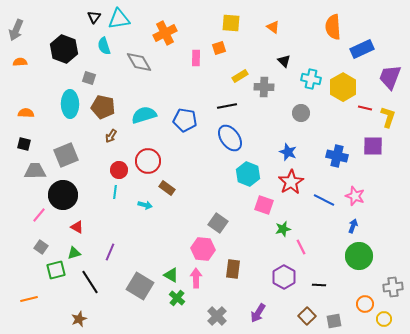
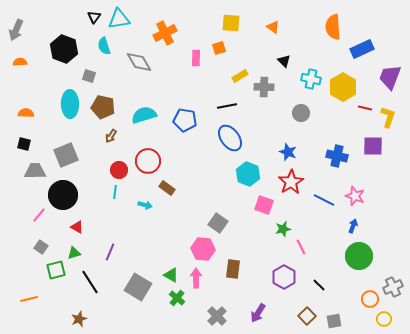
gray square at (89, 78): moved 2 px up
black line at (319, 285): rotated 40 degrees clockwise
gray square at (140, 286): moved 2 px left, 1 px down
gray cross at (393, 287): rotated 18 degrees counterclockwise
orange circle at (365, 304): moved 5 px right, 5 px up
